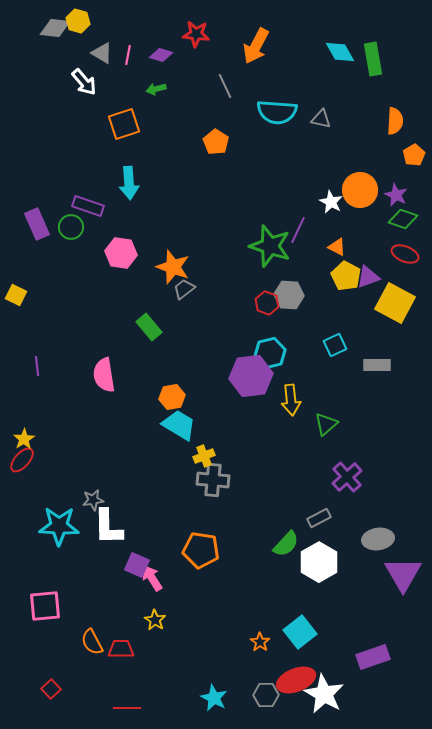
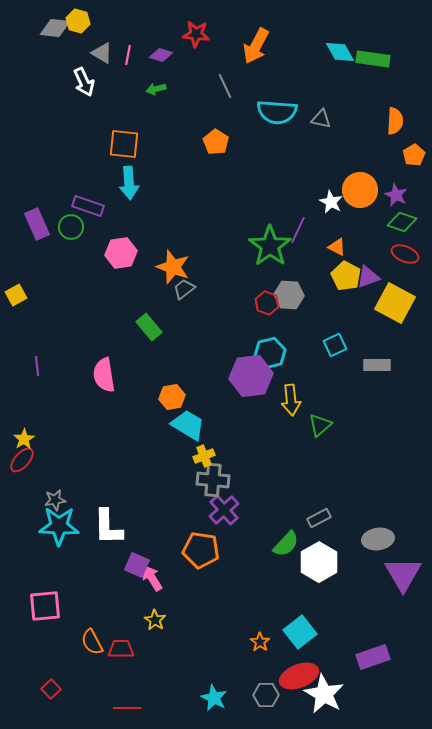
green rectangle at (373, 59): rotated 72 degrees counterclockwise
white arrow at (84, 82): rotated 16 degrees clockwise
orange square at (124, 124): moved 20 px down; rotated 24 degrees clockwise
green diamond at (403, 219): moved 1 px left, 3 px down
green star at (270, 246): rotated 18 degrees clockwise
pink hexagon at (121, 253): rotated 16 degrees counterclockwise
yellow square at (16, 295): rotated 35 degrees clockwise
green triangle at (326, 424): moved 6 px left, 1 px down
cyan trapezoid at (179, 425): moved 9 px right
purple cross at (347, 477): moved 123 px left, 33 px down
gray star at (93, 500): moved 38 px left
red ellipse at (296, 680): moved 3 px right, 4 px up
